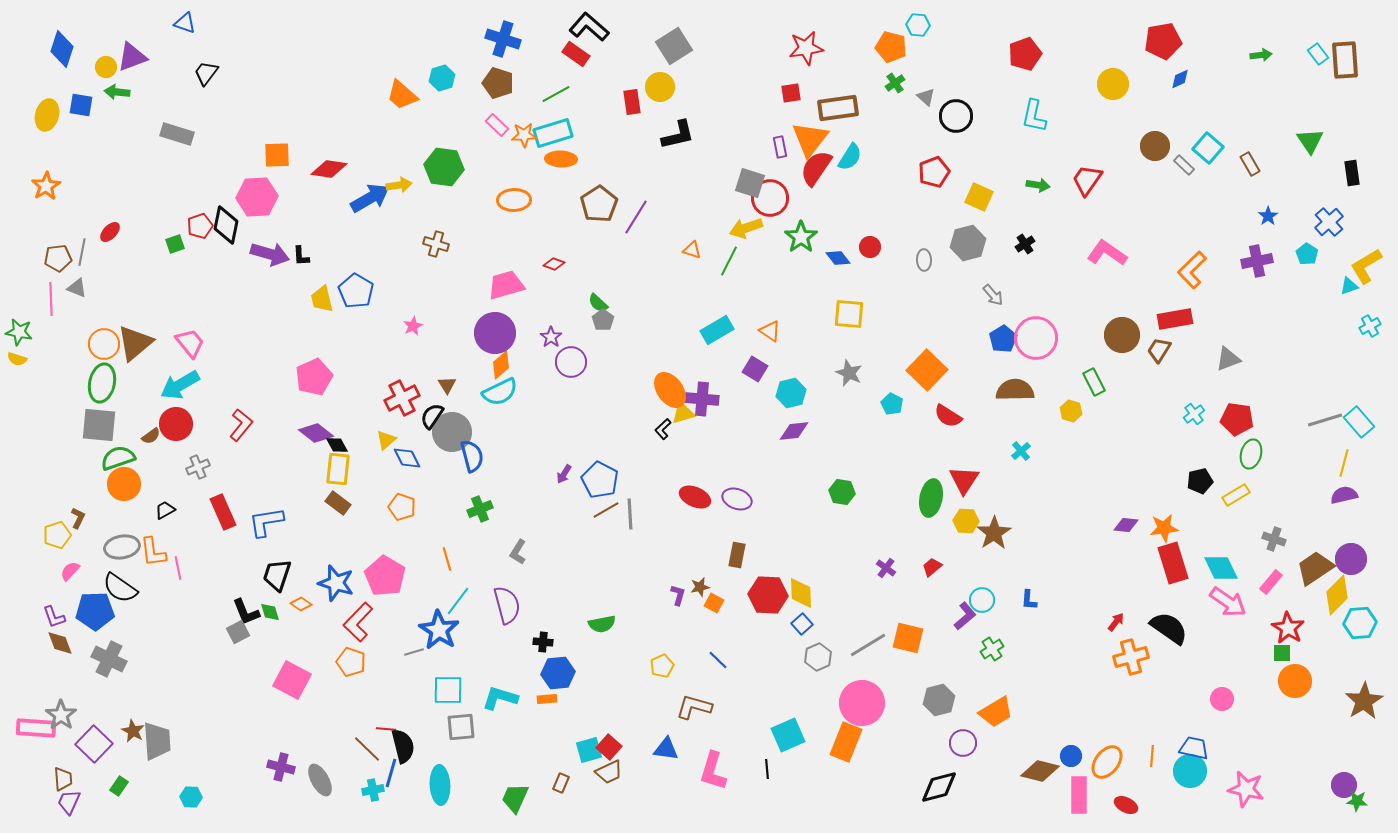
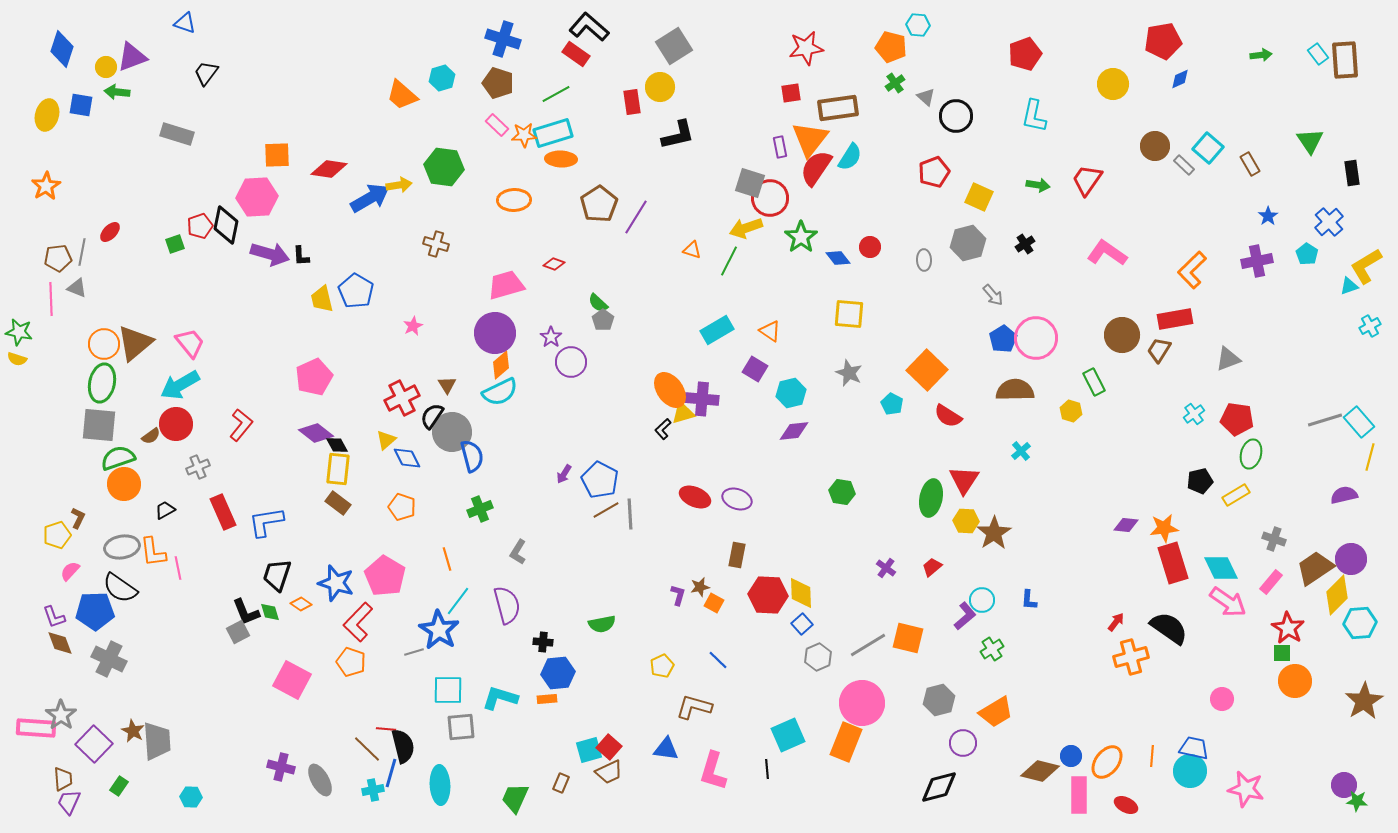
yellow line at (1344, 463): moved 26 px right, 6 px up
